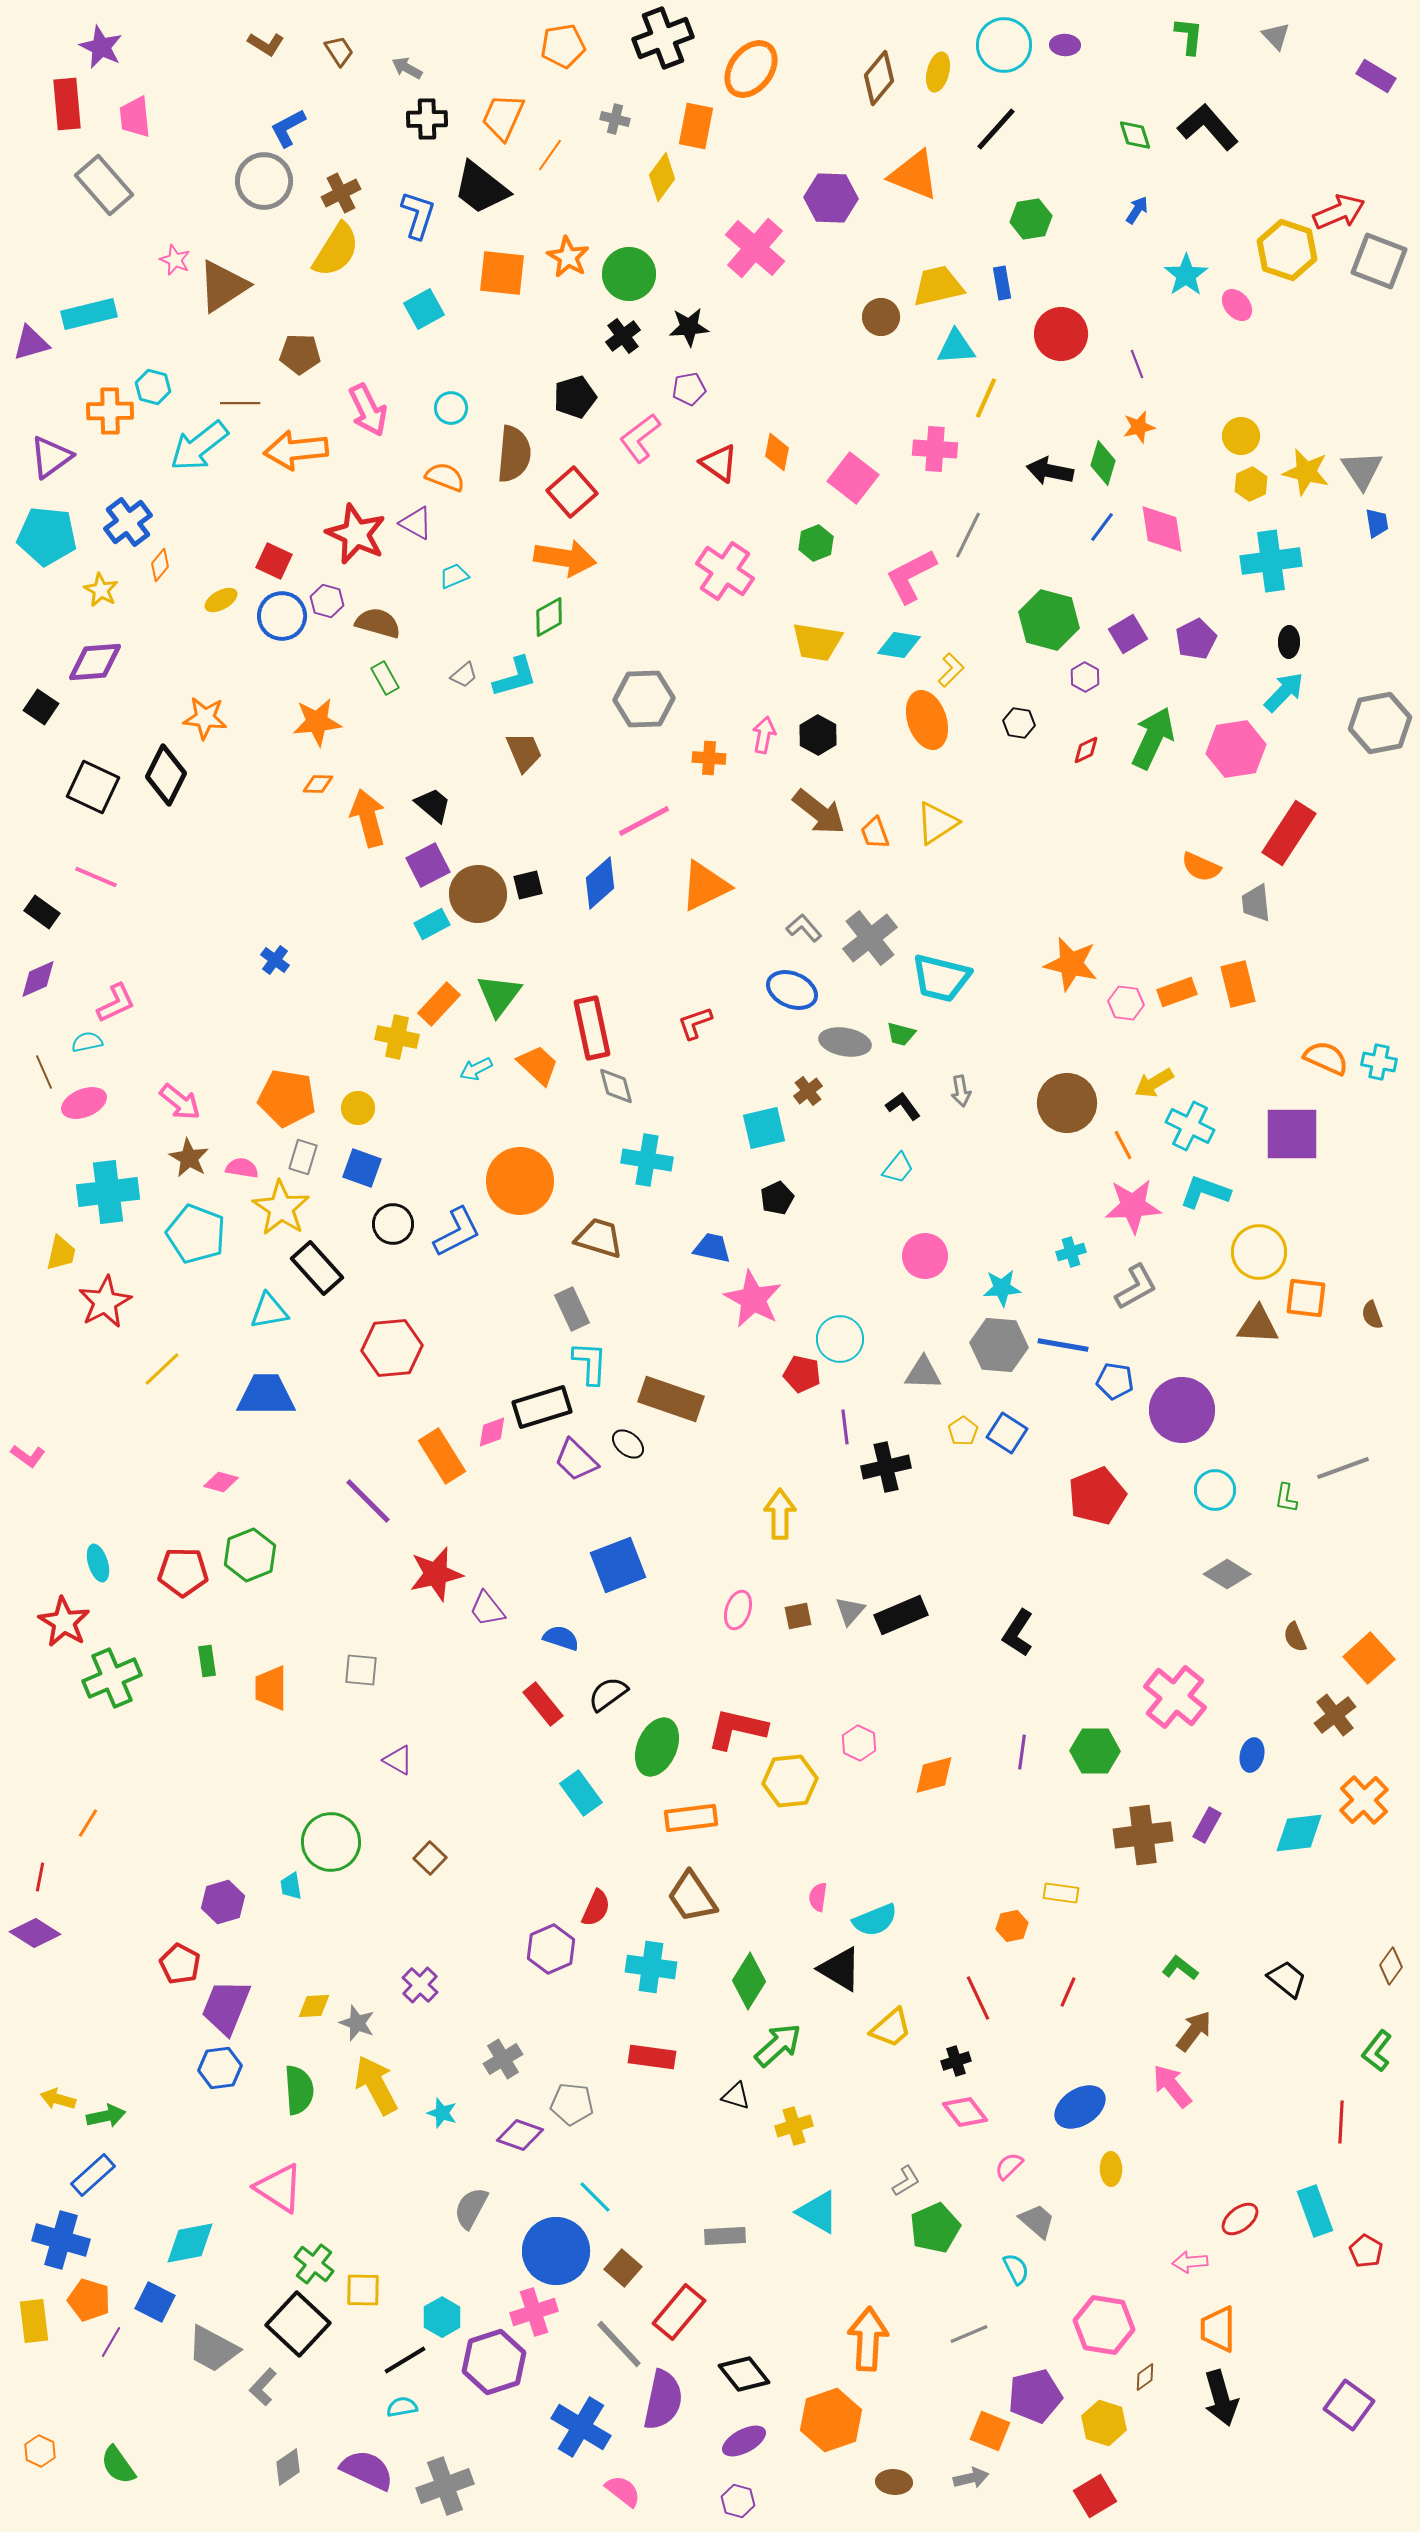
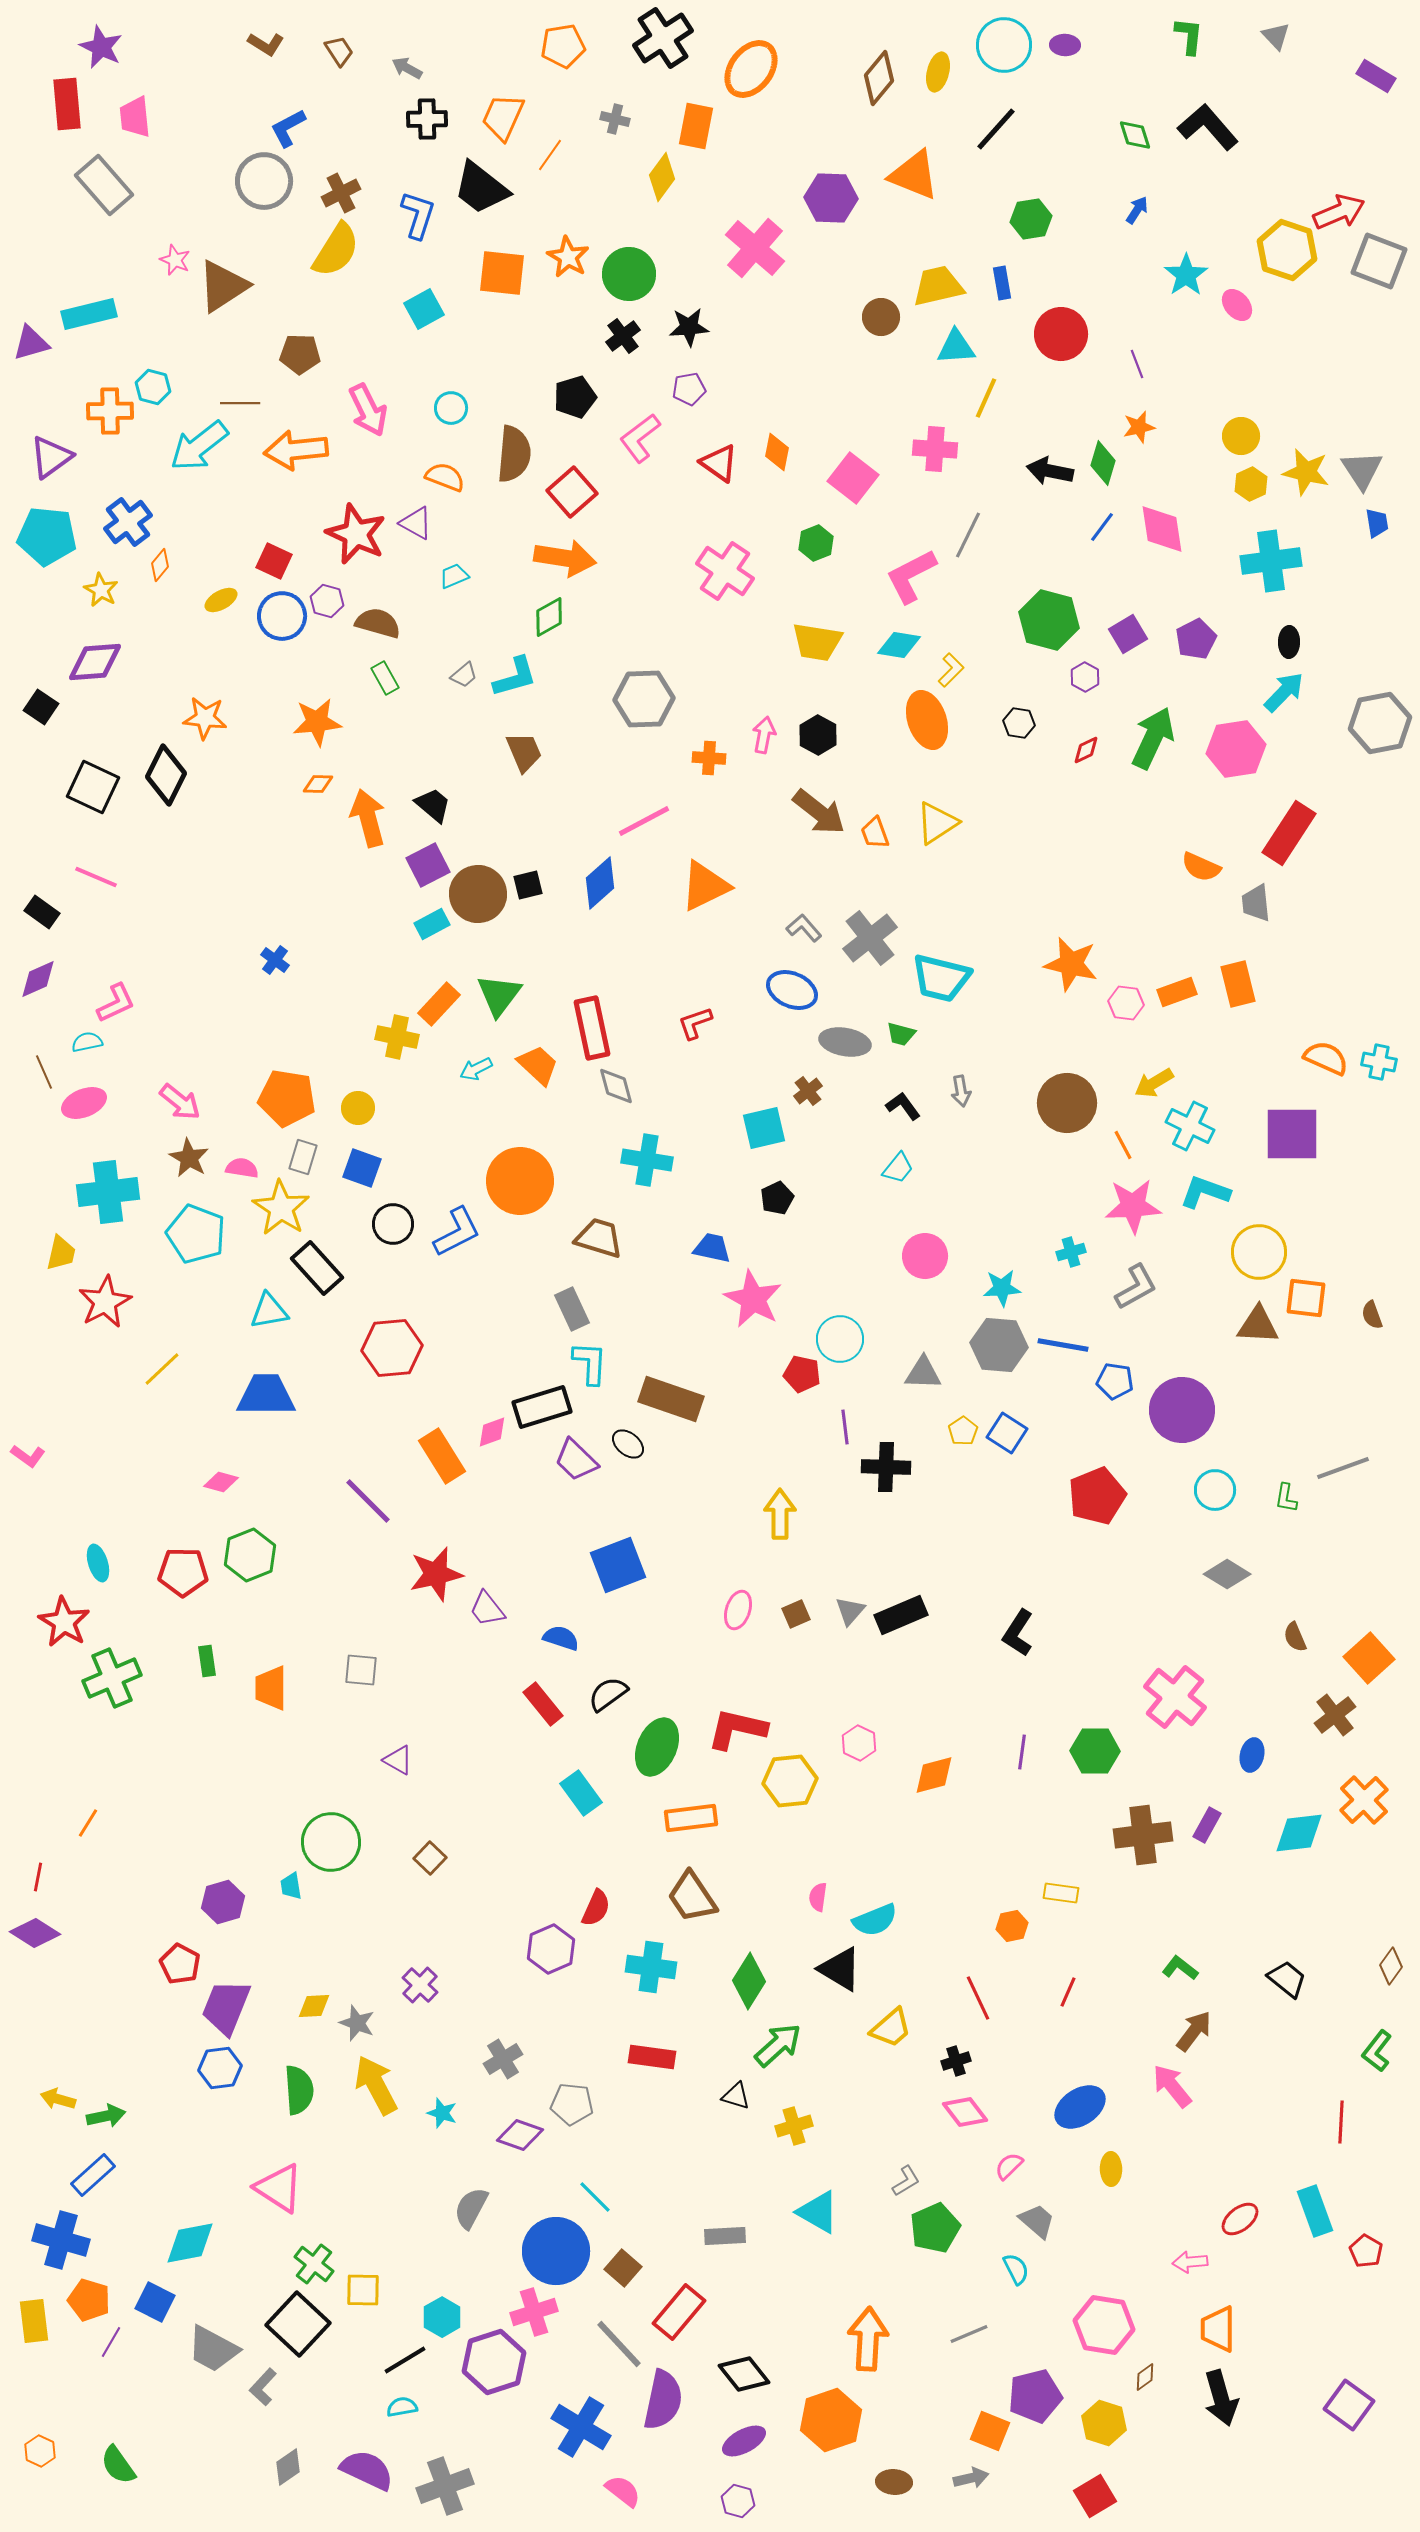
black cross at (663, 38): rotated 12 degrees counterclockwise
black cross at (886, 1467): rotated 15 degrees clockwise
brown square at (798, 1616): moved 2 px left, 2 px up; rotated 12 degrees counterclockwise
red line at (40, 1877): moved 2 px left
